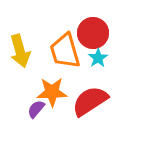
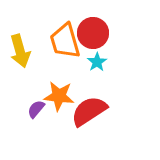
orange trapezoid: moved 10 px up
cyan star: moved 1 px left, 4 px down
orange star: moved 7 px right, 4 px down; rotated 8 degrees clockwise
red semicircle: moved 1 px left, 10 px down
